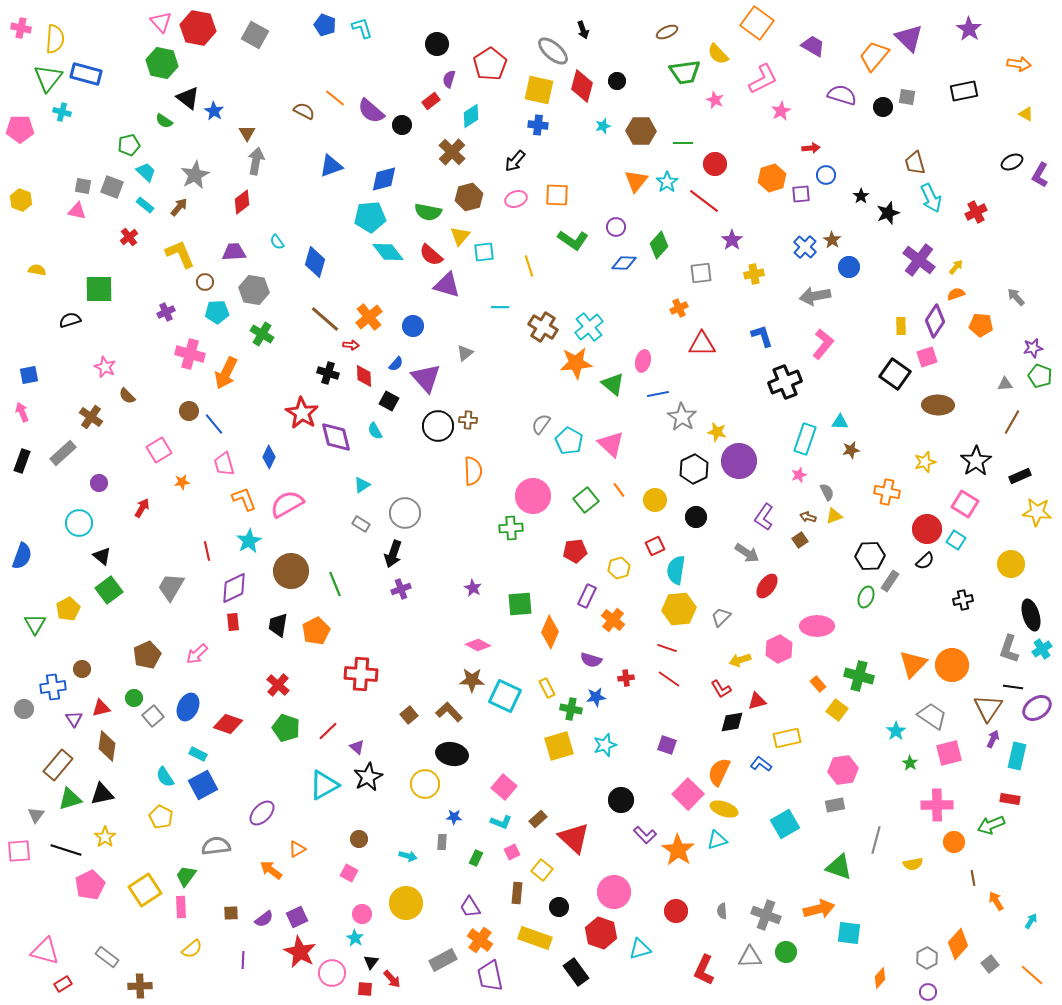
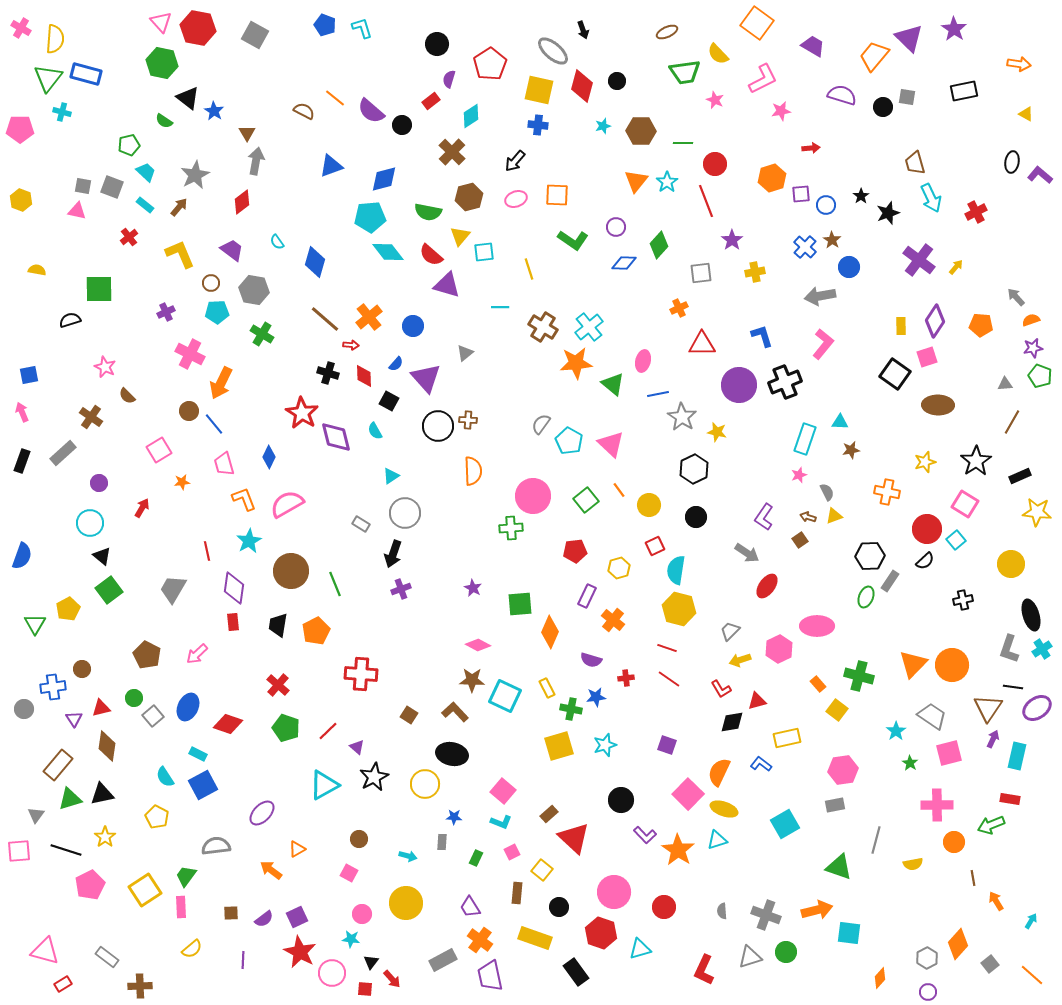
pink cross at (21, 28): rotated 18 degrees clockwise
purple star at (969, 29): moved 15 px left
pink star at (781, 111): rotated 18 degrees clockwise
black ellipse at (1012, 162): rotated 55 degrees counterclockwise
blue circle at (826, 175): moved 30 px down
purple L-shape at (1040, 175): rotated 100 degrees clockwise
red line at (704, 201): moved 2 px right; rotated 32 degrees clockwise
purple trapezoid at (234, 252): moved 2 px left, 2 px up; rotated 40 degrees clockwise
yellow line at (529, 266): moved 3 px down
yellow cross at (754, 274): moved 1 px right, 2 px up
brown circle at (205, 282): moved 6 px right, 1 px down
orange semicircle at (956, 294): moved 75 px right, 26 px down
gray arrow at (815, 296): moved 5 px right
pink cross at (190, 354): rotated 12 degrees clockwise
orange arrow at (226, 373): moved 5 px left, 10 px down
purple circle at (739, 461): moved 76 px up
cyan triangle at (362, 485): moved 29 px right, 9 px up
yellow circle at (655, 500): moved 6 px left, 5 px down
cyan circle at (79, 523): moved 11 px right
cyan square at (956, 540): rotated 18 degrees clockwise
gray trapezoid at (171, 587): moved 2 px right, 2 px down
purple diamond at (234, 588): rotated 56 degrees counterclockwise
yellow hexagon at (679, 609): rotated 20 degrees clockwise
gray trapezoid at (721, 617): moved 9 px right, 14 px down
brown pentagon at (147, 655): rotated 20 degrees counterclockwise
brown L-shape at (449, 712): moved 6 px right
brown square at (409, 715): rotated 18 degrees counterclockwise
black star at (368, 777): moved 6 px right
pink square at (504, 787): moved 1 px left, 4 px down
yellow pentagon at (161, 817): moved 4 px left
brown rectangle at (538, 819): moved 11 px right, 5 px up
orange arrow at (819, 909): moved 2 px left, 1 px down
red circle at (676, 911): moved 12 px left, 4 px up
cyan star at (355, 938): moved 4 px left, 1 px down; rotated 24 degrees counterclockwise
gray triangle at (750, 957): rotated 15 degrees counterclockwise
